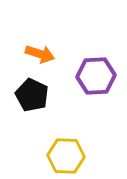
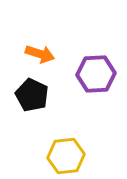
purple hexagon: moved 2 px up
yellow hexagon: rotated 9 degrees counterclockwise
